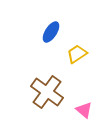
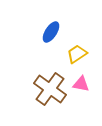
brown cross: moved 3 px right, 3 px up
pink triangle: moved 3 px left, 26 px up; rotated 30 degrees counterclockwise
